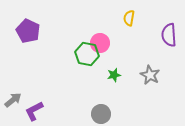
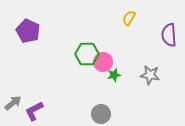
yellow semicircle: rotated 21 degrees clockwise
pink circle: moved 3 px right, 19 px down
green hexagon: rotated 10 degrees counterclockwise
gray star: rotated 18 degrees counterclockwise
gray arrow: moved 3 px down
